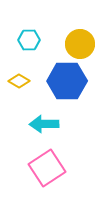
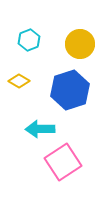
cyan hexagon: rotated 20 degrees counterclockwise
blue hexagon: moved 3 px right, 9 px down; rotated 18 degrees counterclockwise
cyan arrow: moved 4 px left, 5 px down
pink square: moved 16 px right, 6 px up
